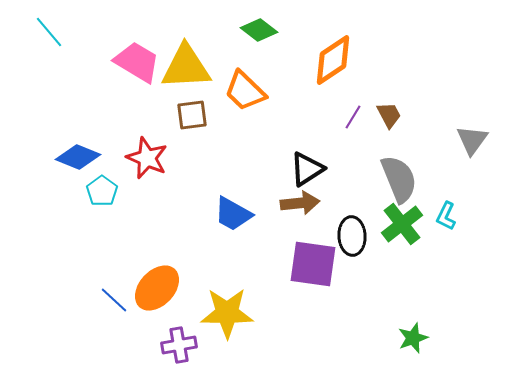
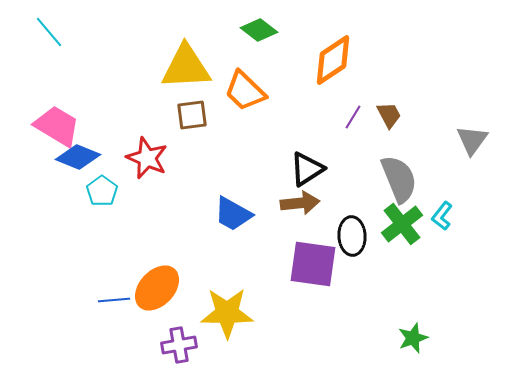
pink trapezoid: moved 80 px left, 64 px down
cyan L-shape: moved 4 px left; rotated 12 degrees clockwise
blue line: rotated 48 degrees counterclockwise
